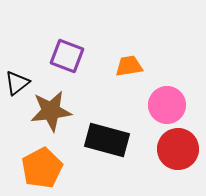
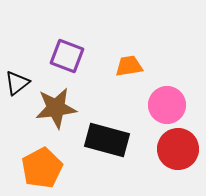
brown star: moved 5 px right, 3 px up
